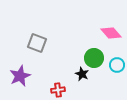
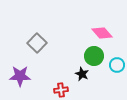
pink diamond: moved 9 px left
gray square: rotated 24 degrees clockwise
green circle: moved 2 px up
purple star: rotated 25 degrees clockwise
red cross: moved 3 px right
